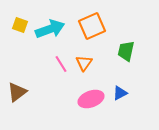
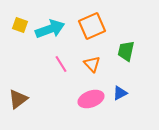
orange triangle: moved 8 px right, 1 px down; rotated 18 degrees counterclockwise
brown triangle: moved 1 px right, 7 px down
